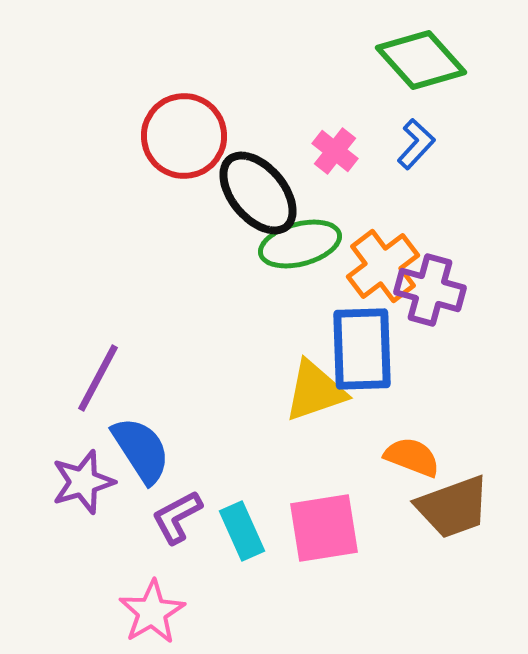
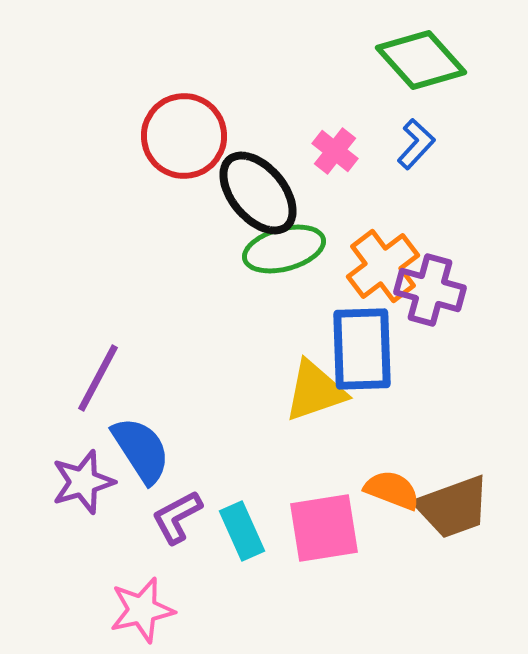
green ellipse: moved 16 px left, 5 px down
orange semicircle: moved 20 px left, 33 px down
pink star: moved 10 px left, 2 px up; rotated 18 degrees clockwise
